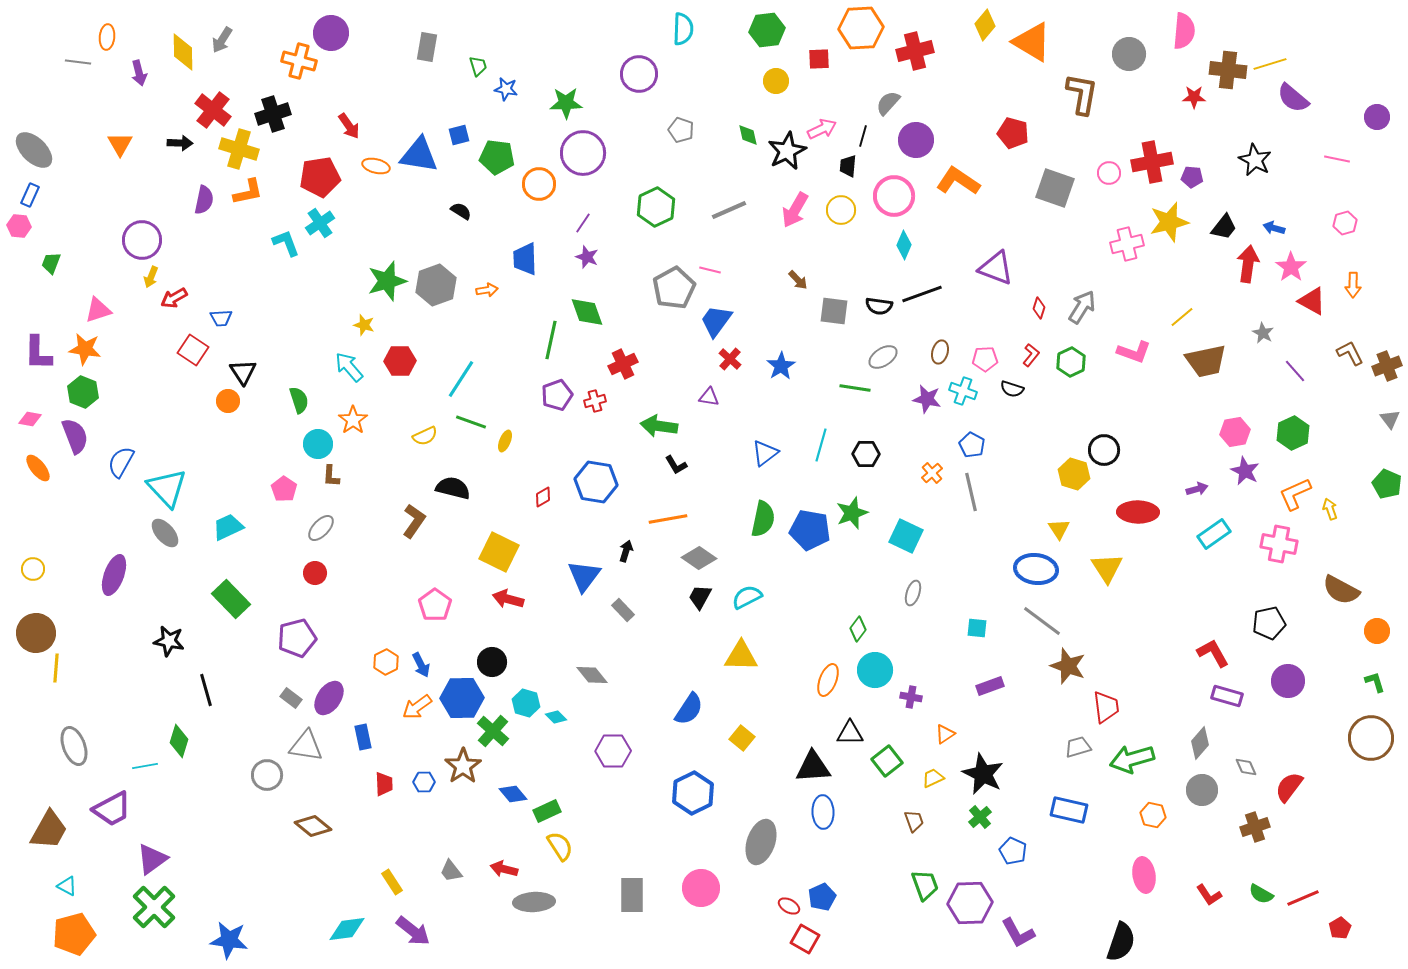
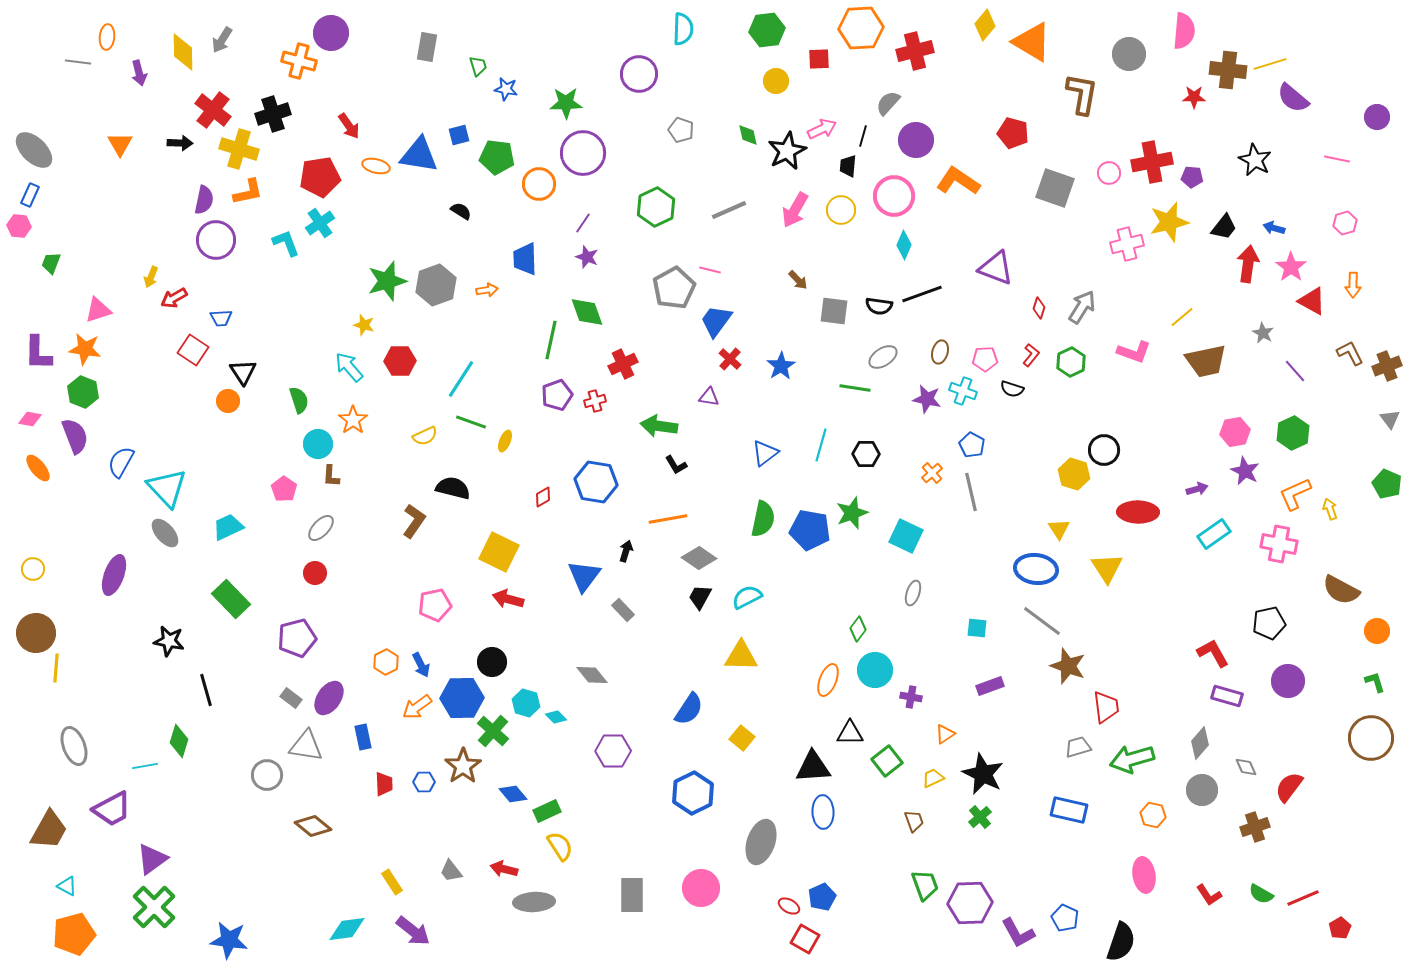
purple circle at (142, 240): moved 74 px right
pink pentagon at (435, 605): rotated 24 degrees clockwise
blue pentagon at (1013, 851): moved 52 px right, 67 px down
